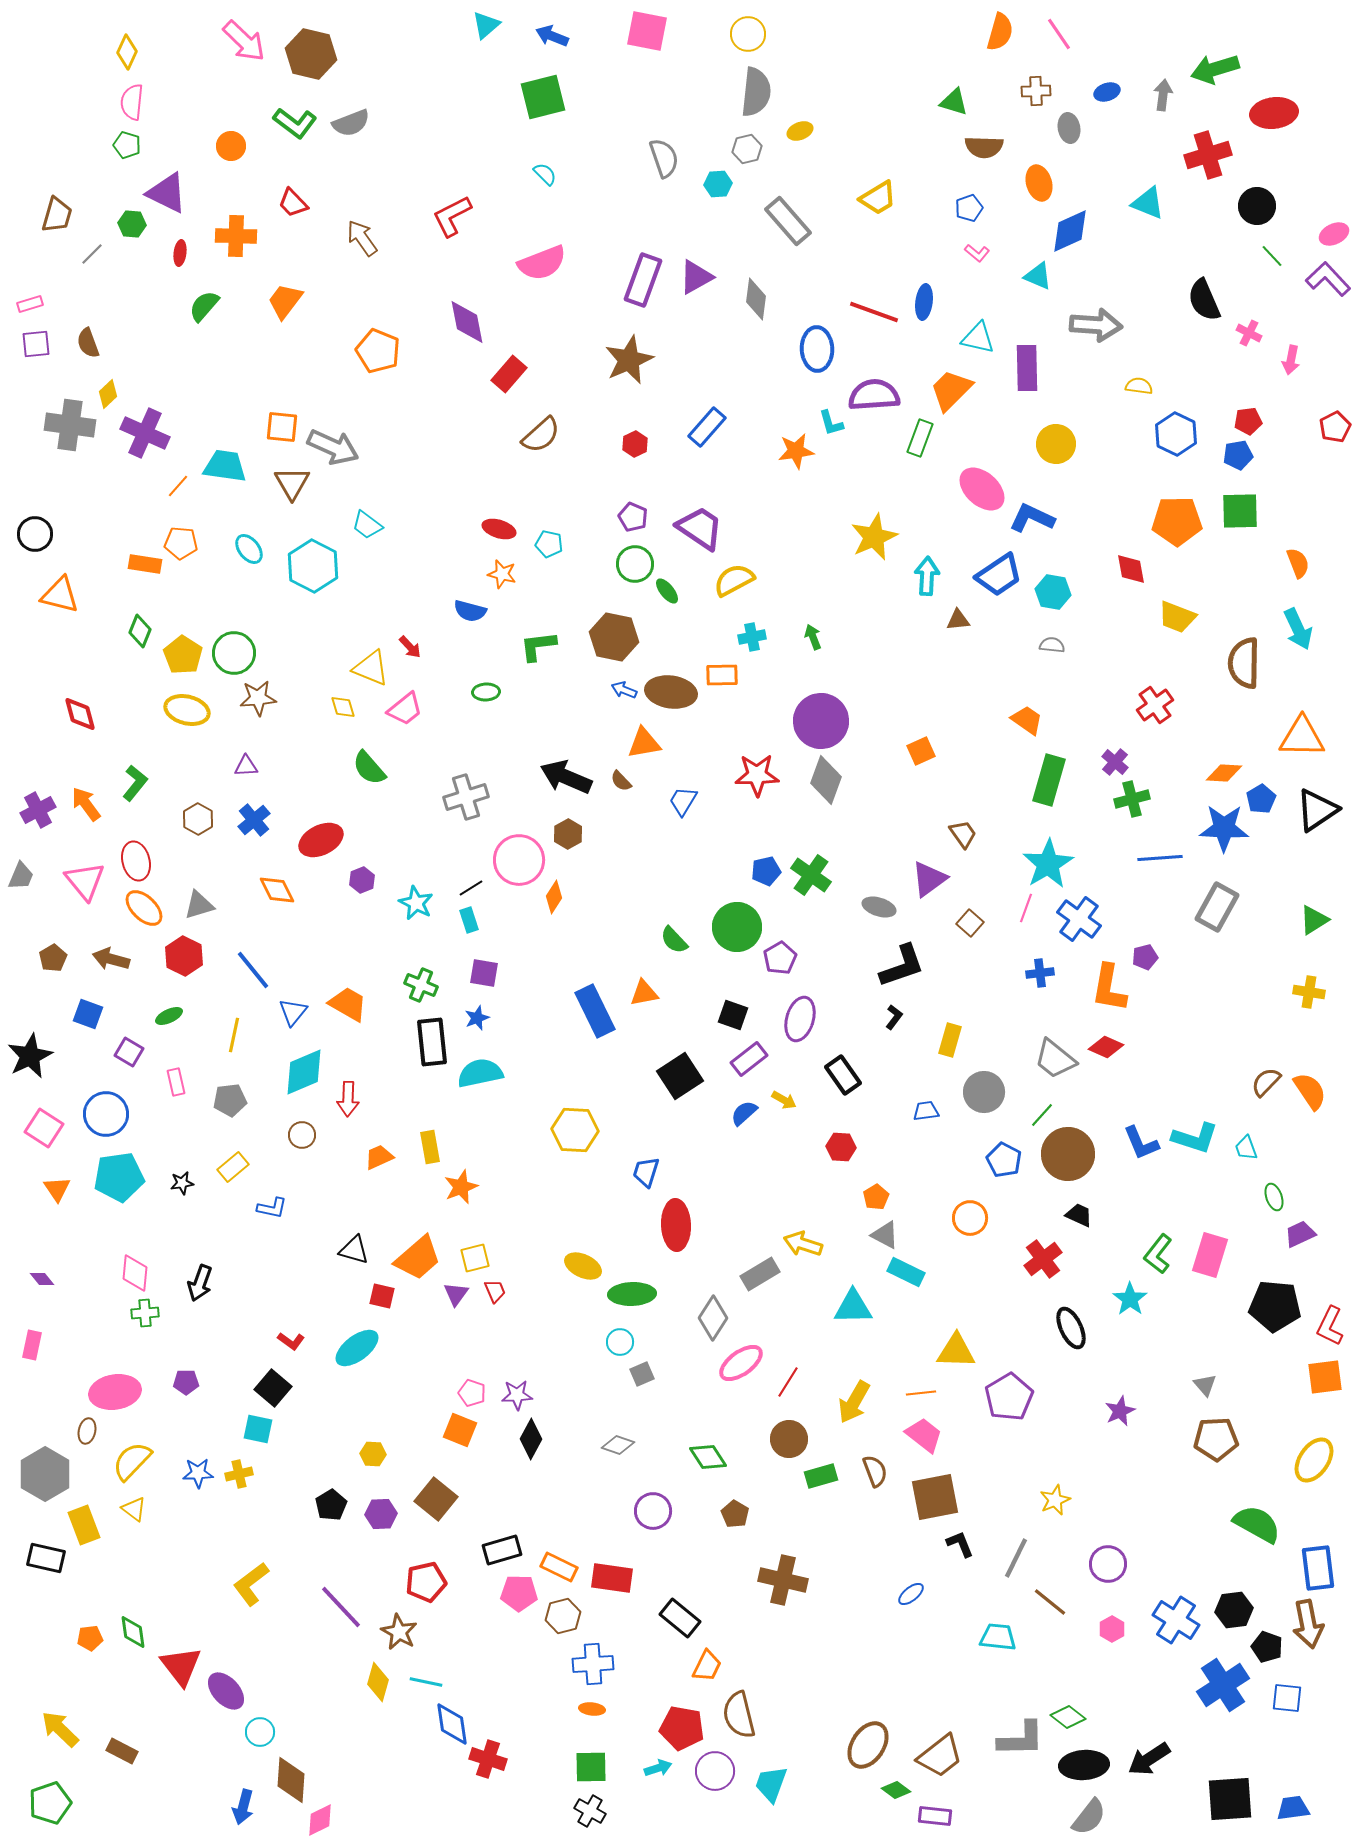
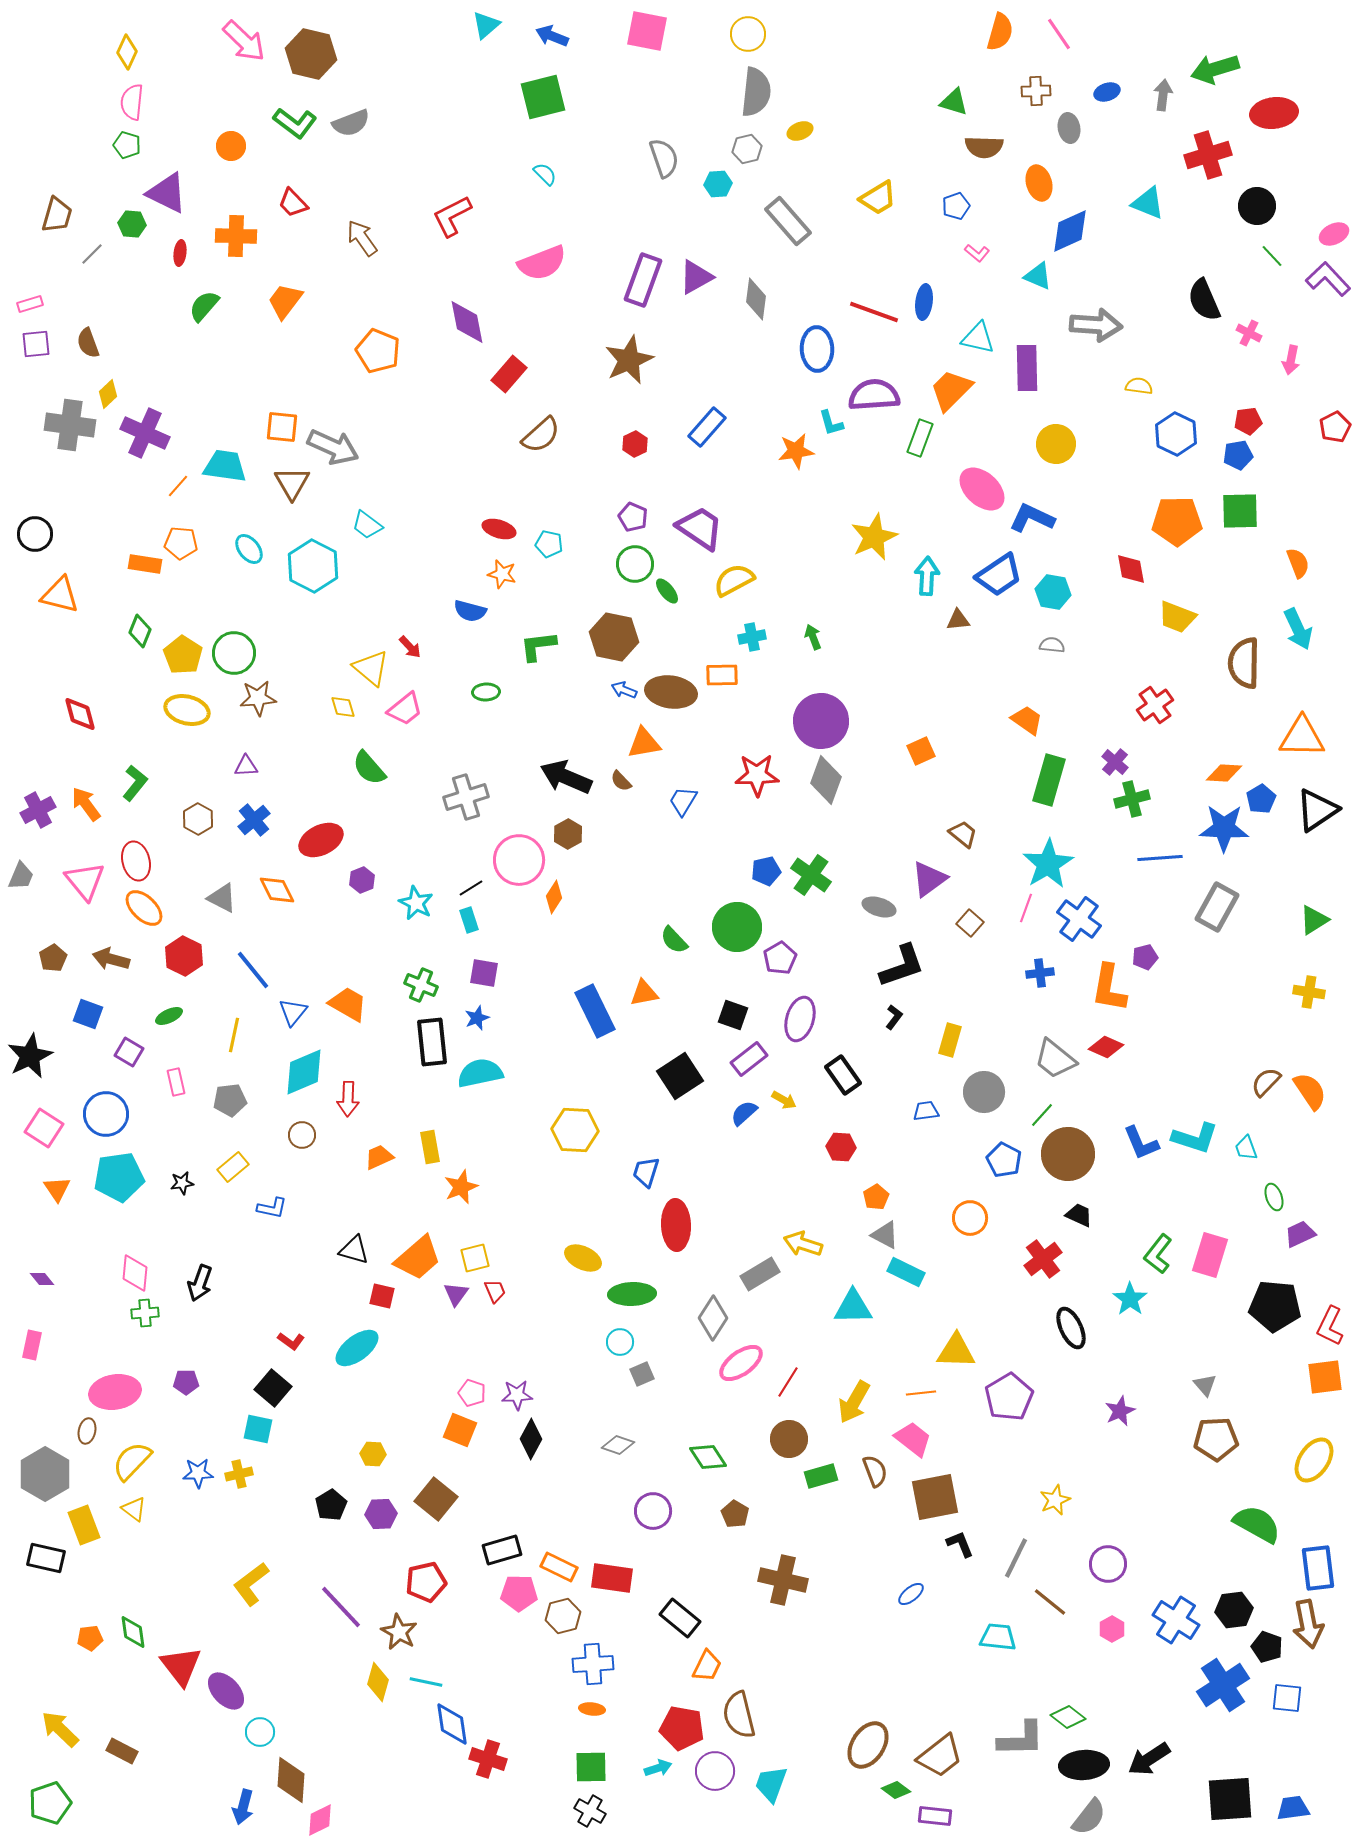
blue pentagon at (969, 208): moved 13 px left, 2 px up
yellow triangle at (371, 668): rotated 18 degrees clockwise
brown trapezoid at (963, 834): rotated 16 degrees counterclockwise
gray triangle at (199, 905): moved 23 px right, 7 px up; rotated 44 degrees clockwise
yellow ellipse at (583, 1266): moved 8 px up
pink trapezoid at (924, 1435): moved 11 px left, 4 px down
